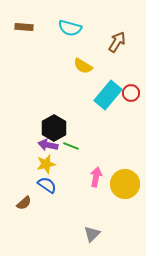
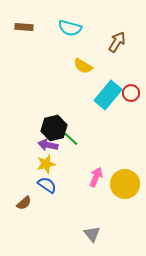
black hexagon: rotated 15 degrees clockwise
green line: moved 7 px up; rotated 21 degrees clockwise
pink arrow: rotated 12 degrees clockwise
gray triangle: rotated 24 degrees counterclockwise
